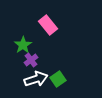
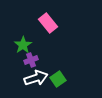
pink rectangle: moved 2 px up
purple cross: rotated 16 degrees clockwise
white arrow: moved 1 px up
